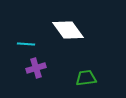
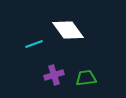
cyan line: moved 8 px right; rotated 24 degrees counterclockwise
purple cross: moved 18 px right, 7 px down
